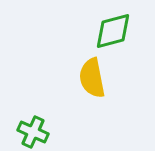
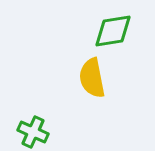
green diamond: rotated 6 degrees clockwise
